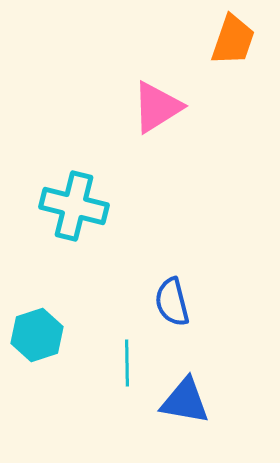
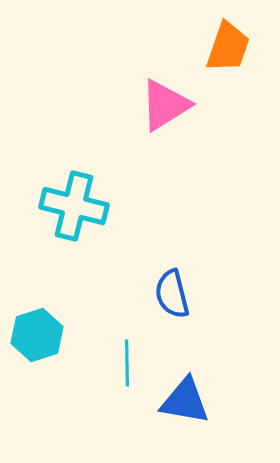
orange trapezoid: moved 5 px left, 7 px down
pink triangle: moved 8 px right, 2 px up
blue semicircle: moved 8 px up
